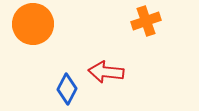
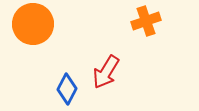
red arrow: rotated 64 degrees counterclockwise
